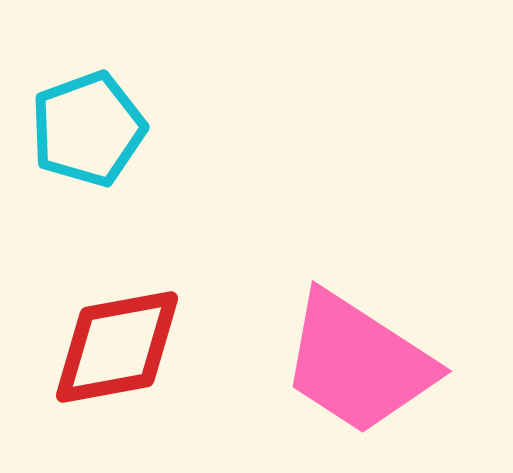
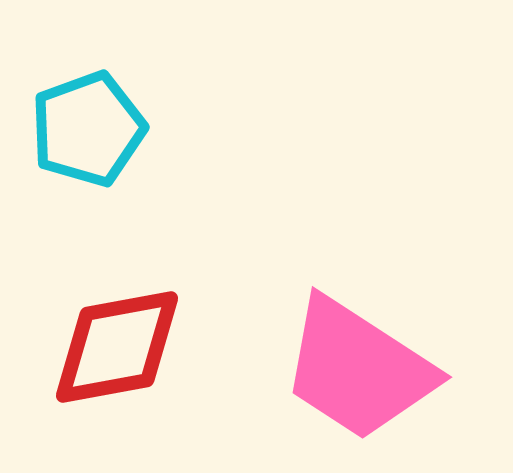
pink trapezoid: moved 6 px down
